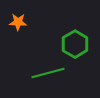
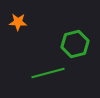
green hexagon: rotated 16 degrees clockwise
